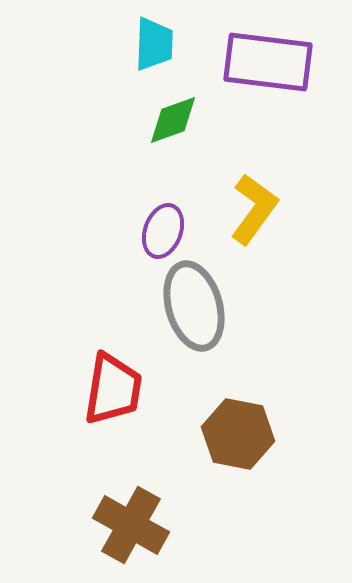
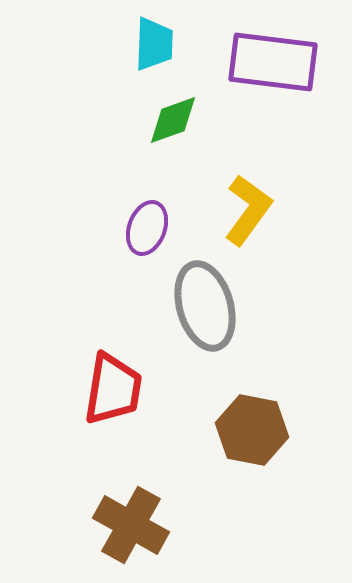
purple rectangle: moved 5 px right
yellow L-shape: moved 6 px left, 1 px down
purple ellipse: moved 16 px left, 3 px up
gray ellipse: moved 11 px right
brown hexagon: moved 14 px right, 4 px up
